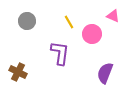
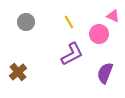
gray circle: moved 1 px left, 1 px down
pink circle: moved 7 px right
purple L-shape: moved 12 px right, 1 px down; rotated 55 degrees clockwise
brown cross: rotated 24 degrees clockwise
